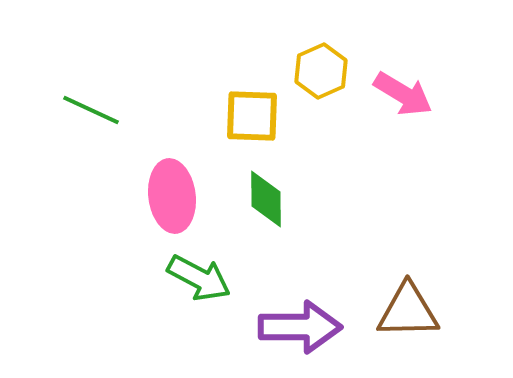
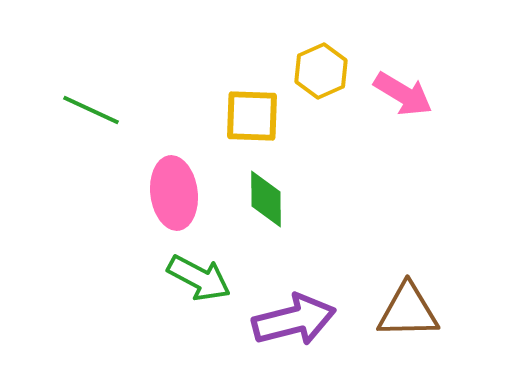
pink ellipse: moved 2 px right, 3 px up
purple arrow: moved 6 px left, 7 px up; rotated 14 degrees counterclockwise
